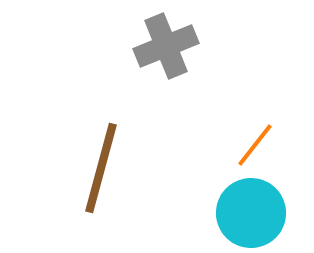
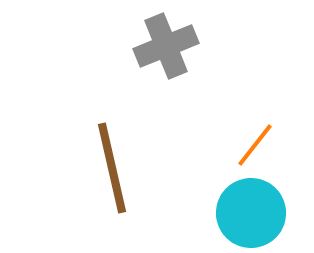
brown line: moved 11 px right; rotated 28 degrees counterclockwise
